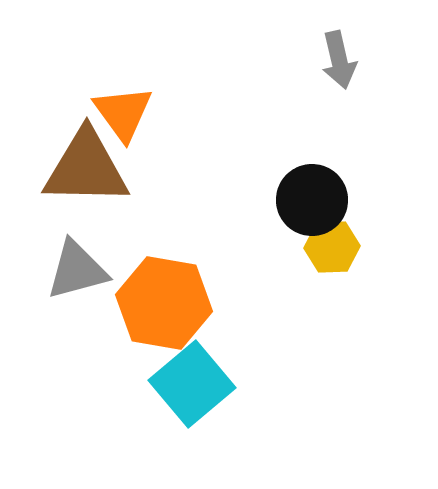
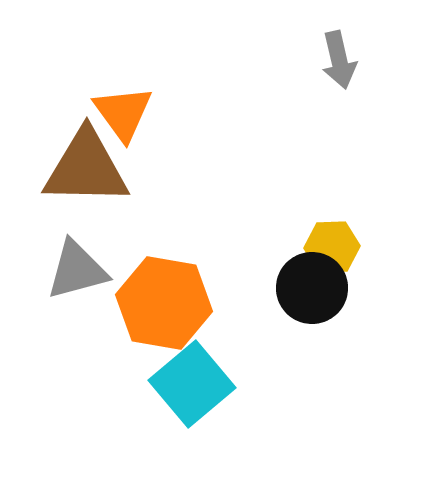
black circle: moved 88 px down
